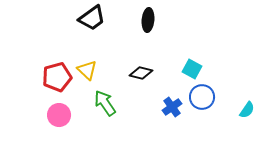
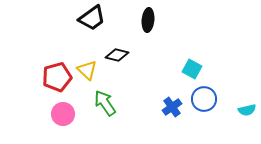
black diamond: moved 24 px left, 18 px up
blue circle: moved 2 px right, 2 px down
cyan semicircle: rotated 42 degrees clockwise
pink circle: moved 4 px right, 1 px up
